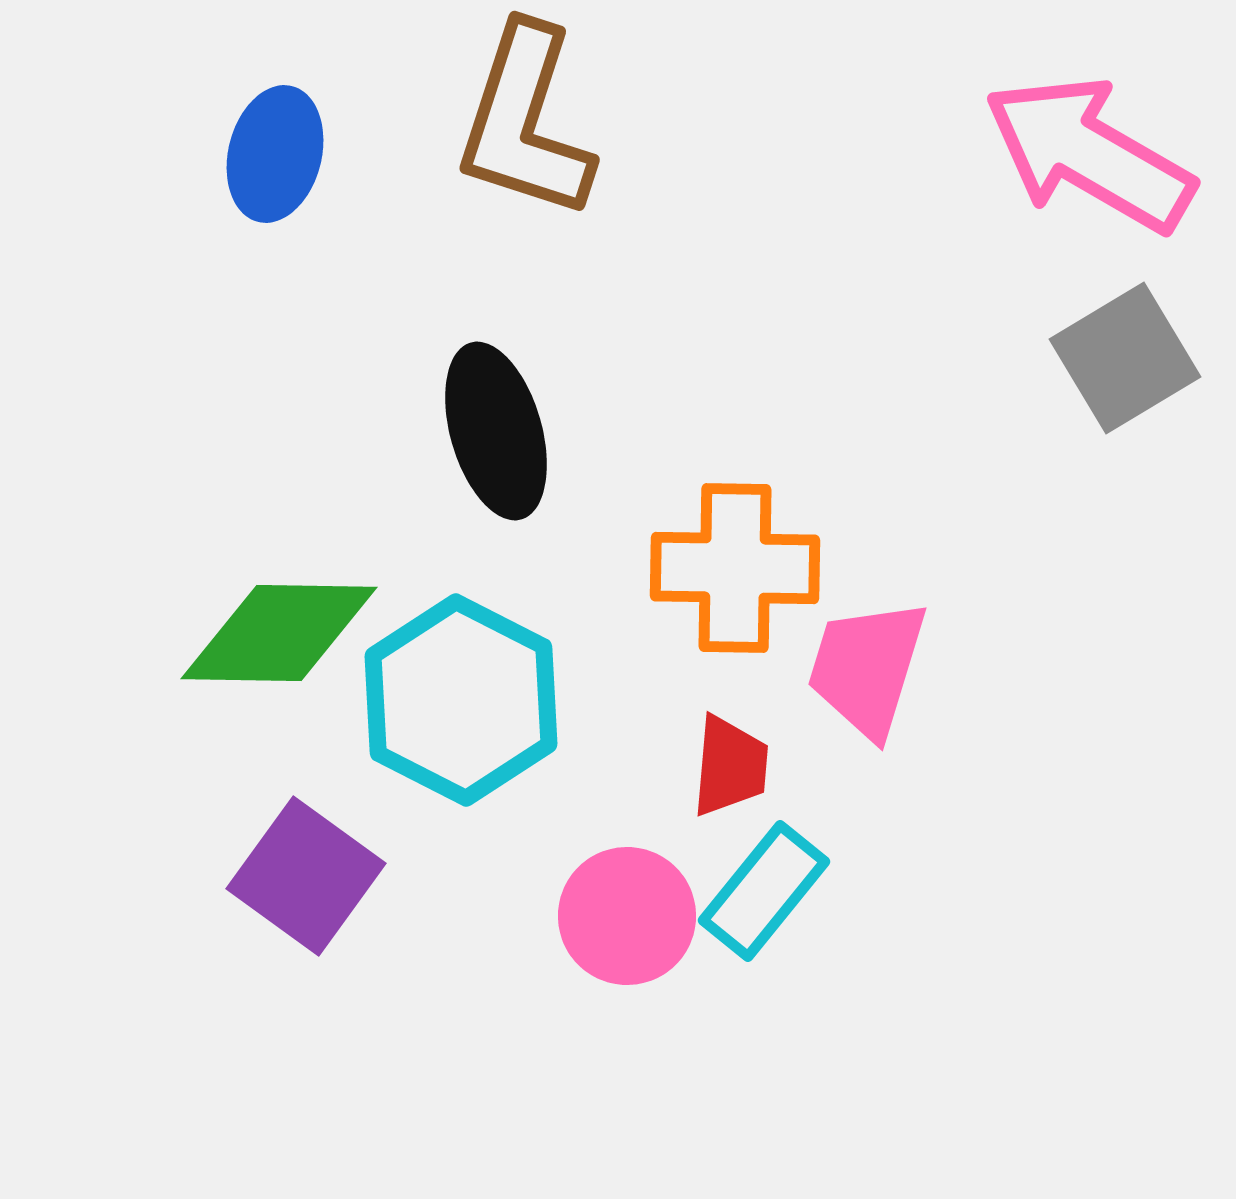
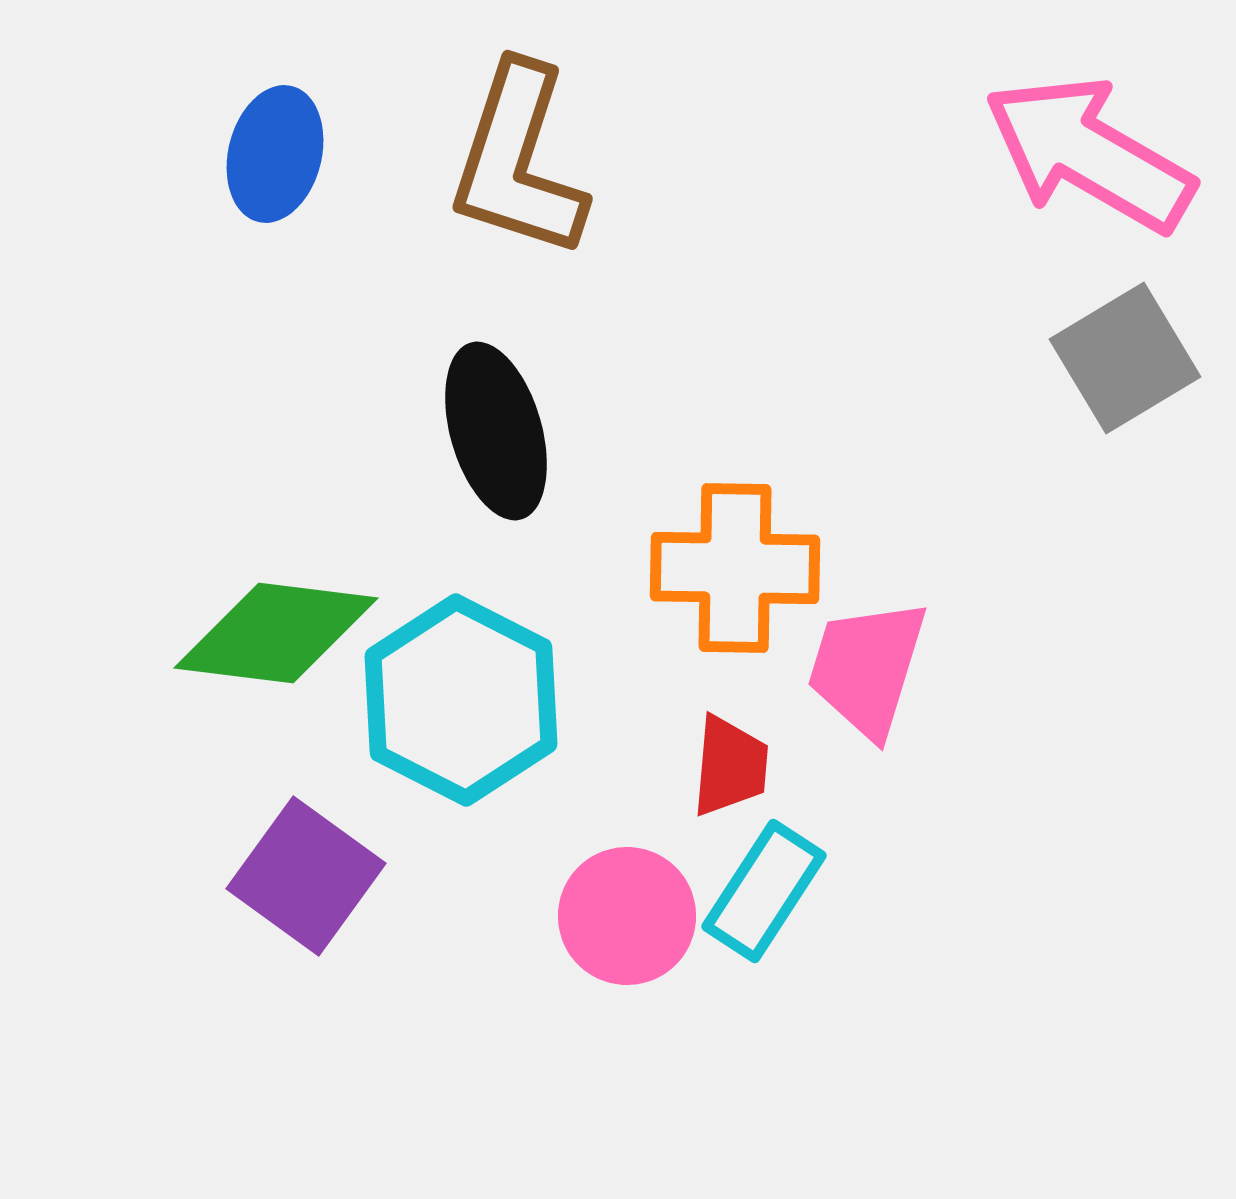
brown L-shape: moved 7 px left, 39 px down
green diamond: moved 3 px left; rotated 6 degrees clockwise
cyan rectangle: rotated 6 degrees counterclockwise
